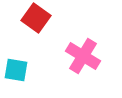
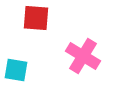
red square: rotated 32 degrees counterclockwise
